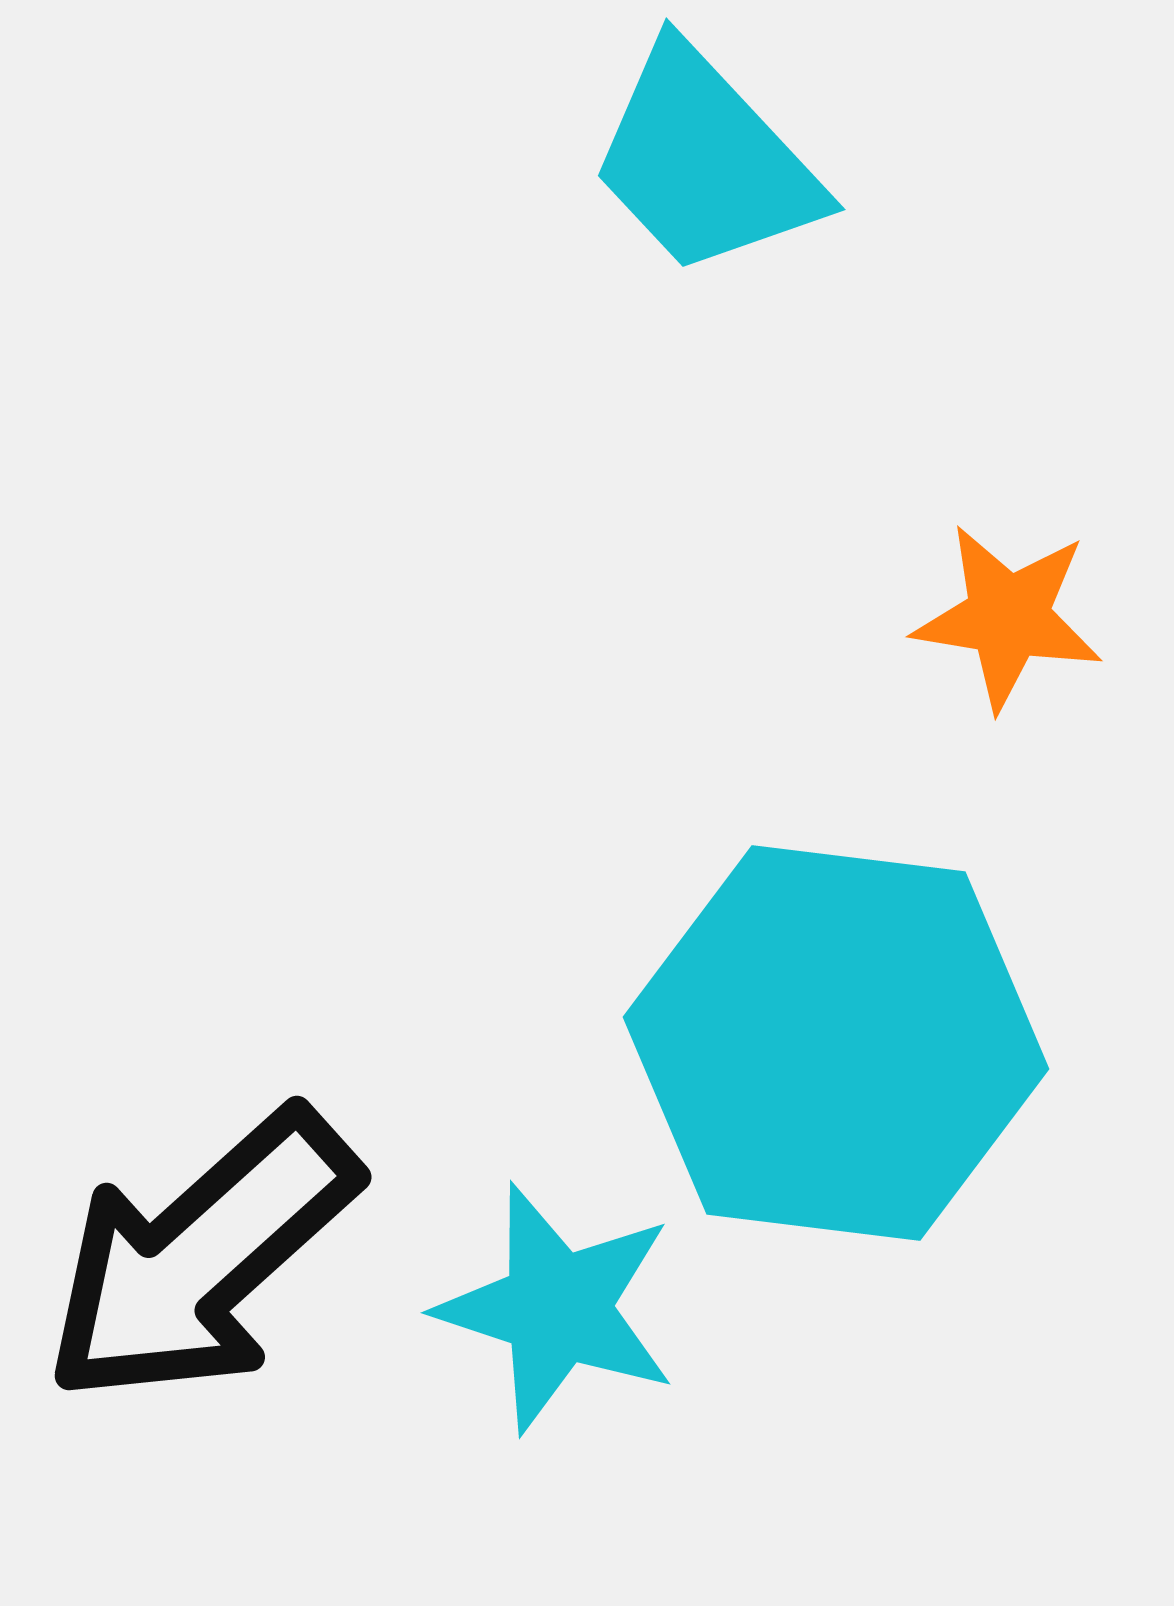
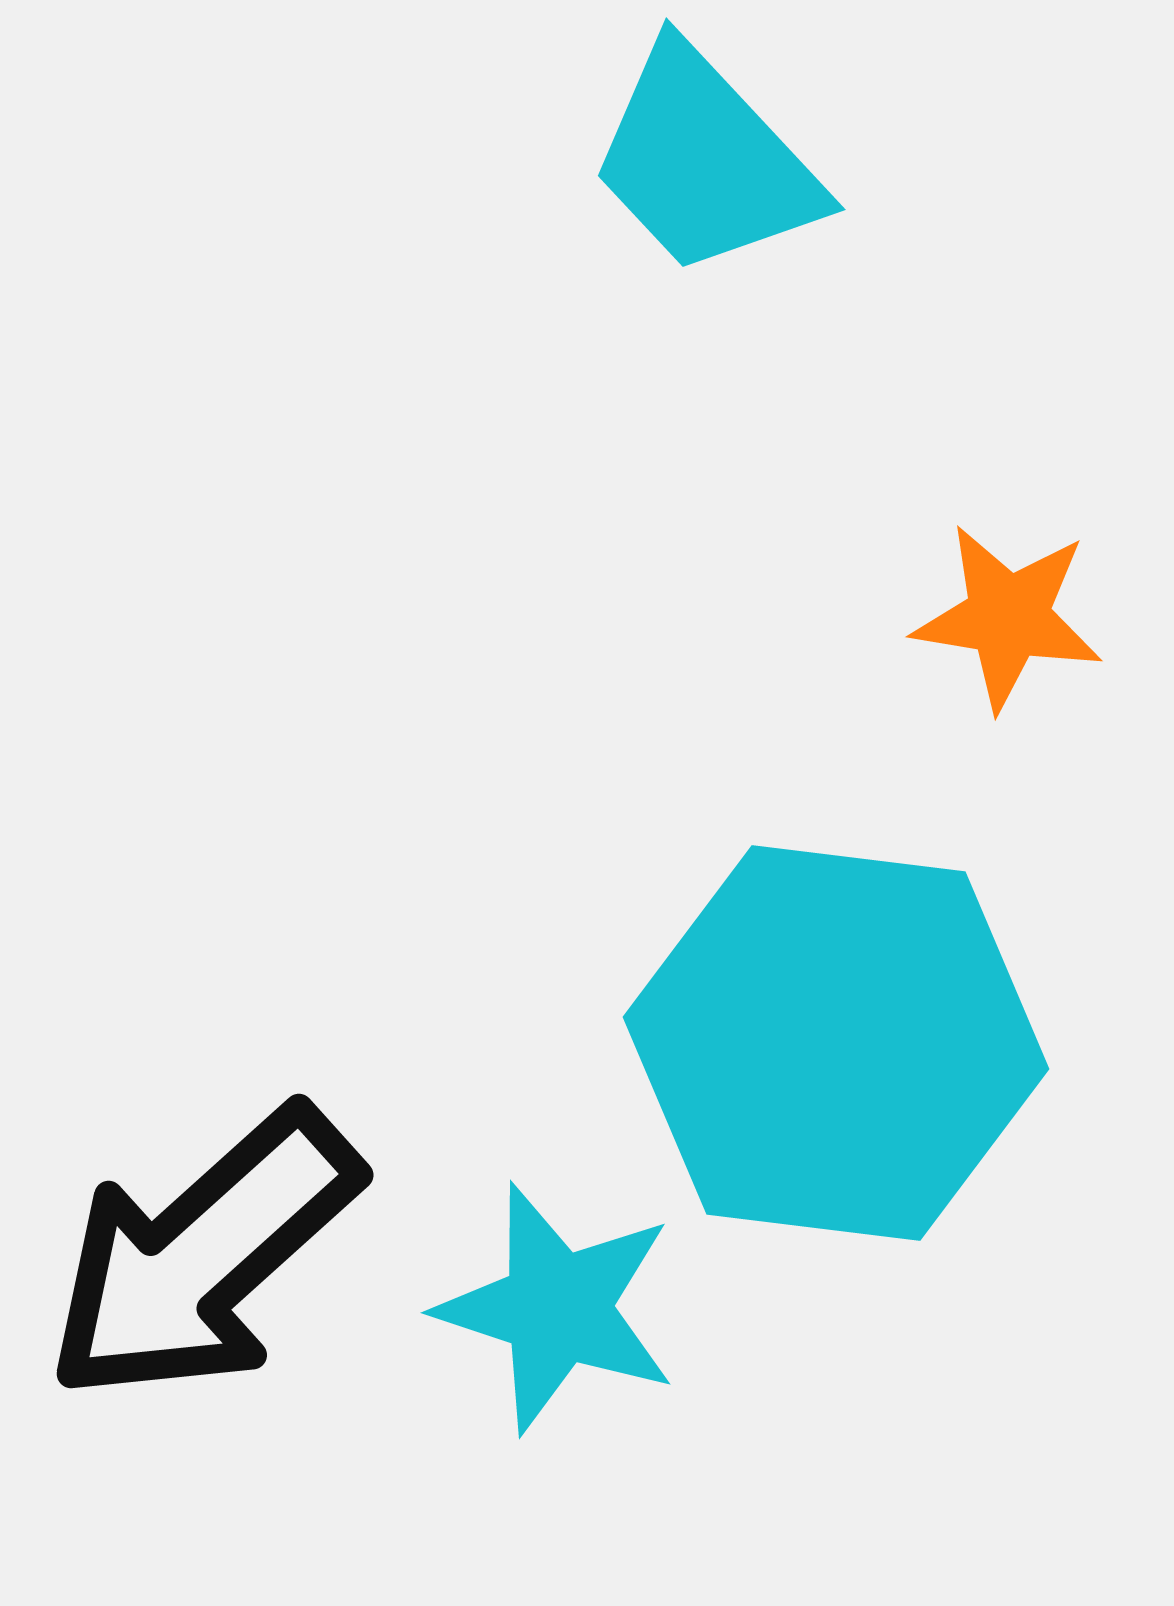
black arrow: moved 2 px right, 2 px up
